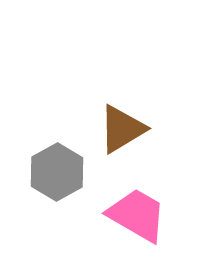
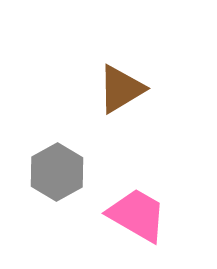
brown triangle: moved 1 px left, 40 px up
